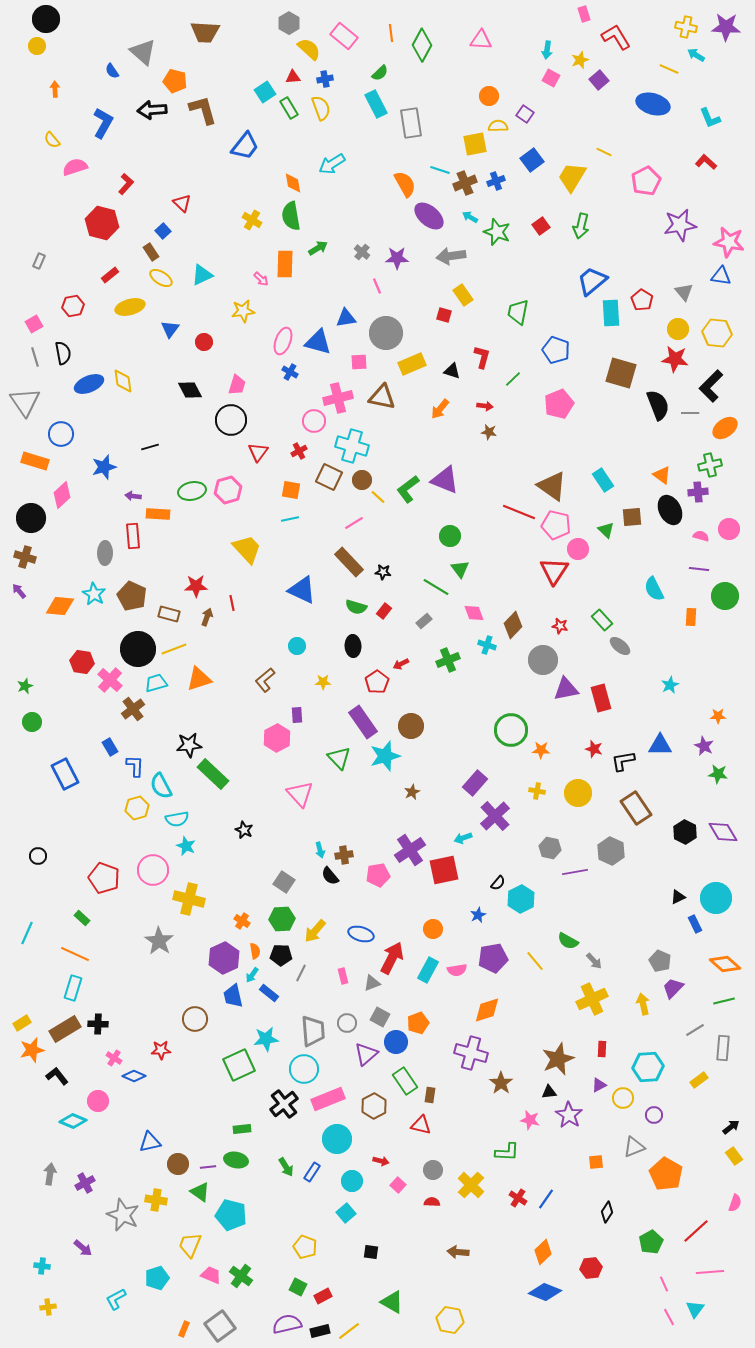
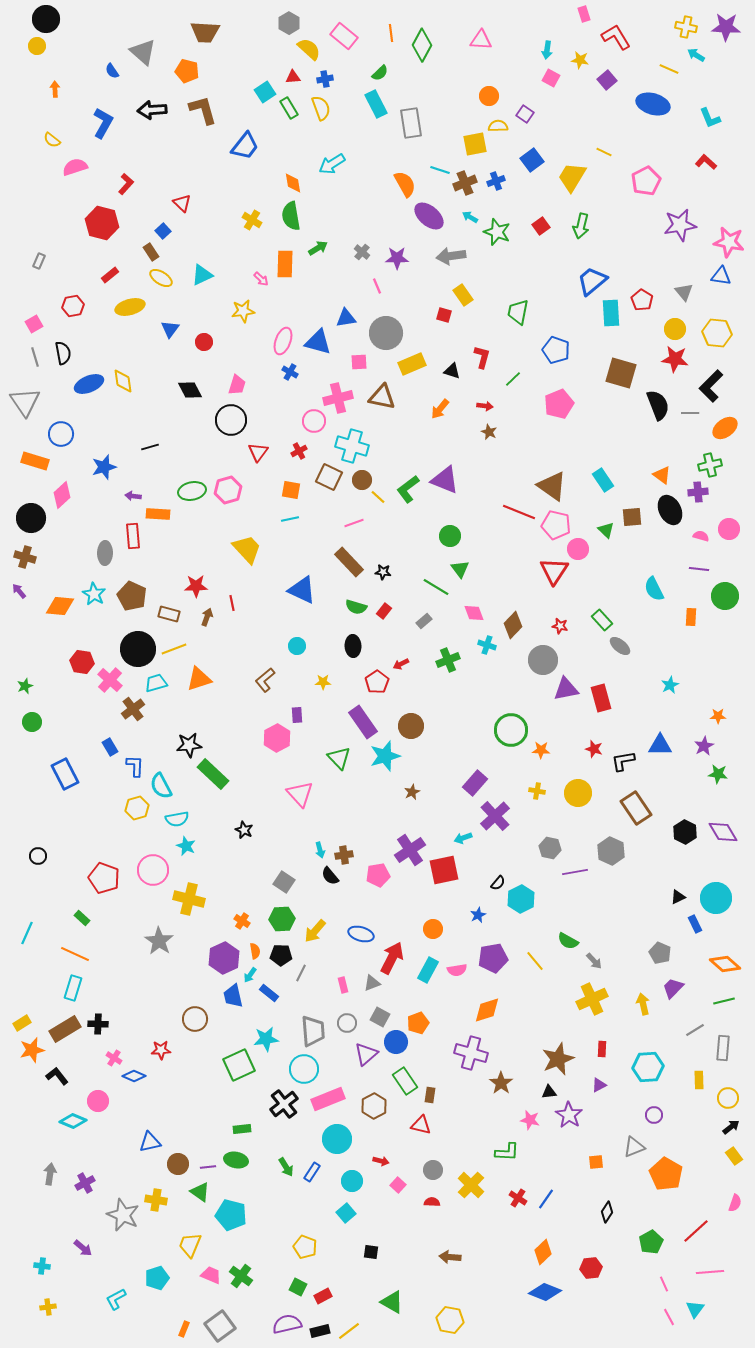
yellow star at (580, 60): rotated 30 degrees clockwise
purple square at (599, 80): moved 8 px right
orange pentagon at (175, 81): moved 12 px right, 10 px up
yellow semicircle at (52, 140): rotated 12 degrees counterclockwise
yellow circle at (678, 329): moved 3 px left
brown star at (489, 432): rotated 14 degrees clockwise
pink line at (354, 523): rotated 12 degrees clockwise
purple star at (704, 746): rotated 18 degrees clockwise
gray pentagon at (660, 961): moved 8 px up
cyan arrow at (252, 975): moved 2 px left
pink rectangle at (343, 976): moved 9 px down
yellow rectangle at (699, 1080): rotated 54 degrees counterclockwise
yellow circle at (623, 1098): moved 105 px right
brown arrow at (458, 1252): moved 8 px left, 5 px down
